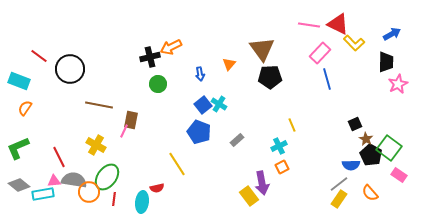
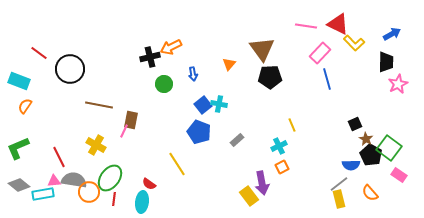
pink line at (309, 25): moved 3 px left, 1 px down
red line at (39, 56): moved 3 px up
blue arrow at (200, 74): moved 7 px left
green circle at (158, 84): moved 6 px right
cyan cross at (219, 104): rotated 21 degrees counterclockwise
orange semicircle at (25, 108): moved 2 px up
green ellipse at (107, 177): moved 3 px right, 1 px down
red semicircle at (157, 188): moved 8 px left, 4 px up; rotated 48 degrees clockwise
yellow rectangle at (339, 199): rotated 48 degrees counterclockwise
